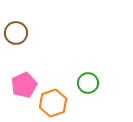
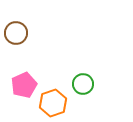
green circle: moved 5 px left, 1 px down
